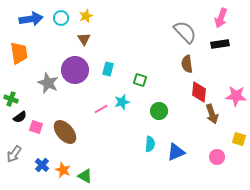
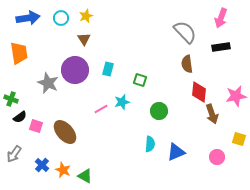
blue arrow: moved 3 px left, 1 px up
black rectangle: moved 1 px right, 3 px down
pink star: rotated 15 degrees counterclockwise
pink square: moved 1 px up
